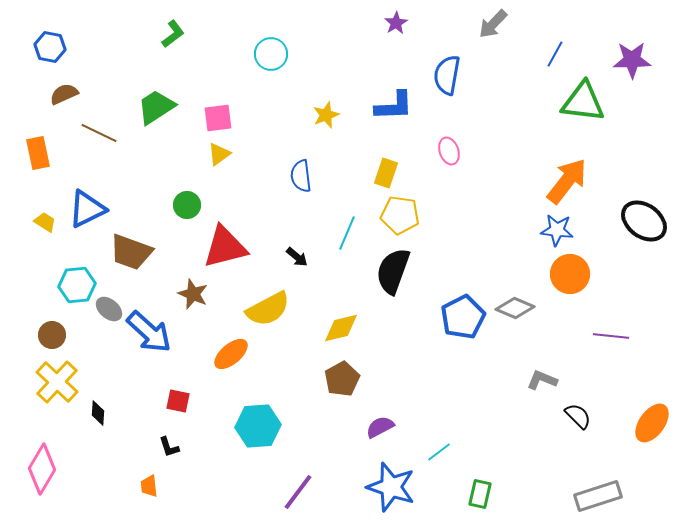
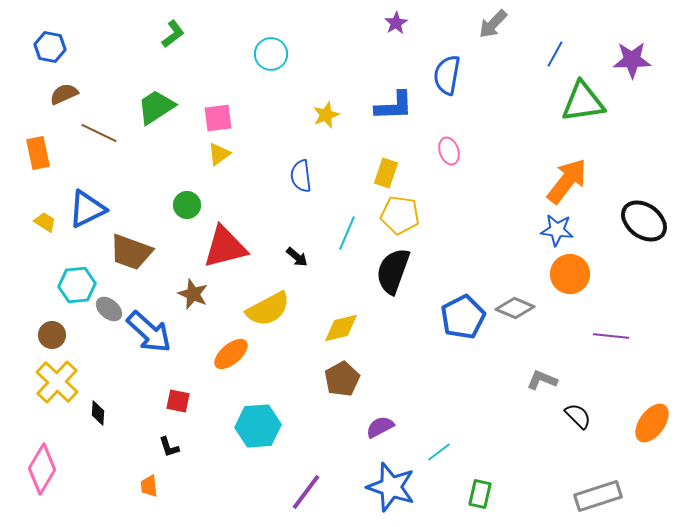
green triangle at (583, 102): rotated 15 degrees counterclockwise
purple line at (298, 492): moved 8 px right
